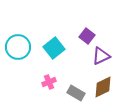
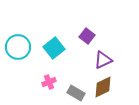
purple triangle: moved 2 px right, 4 px down
